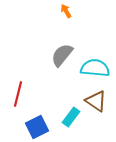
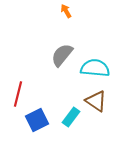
blue square: moved 7 px up
